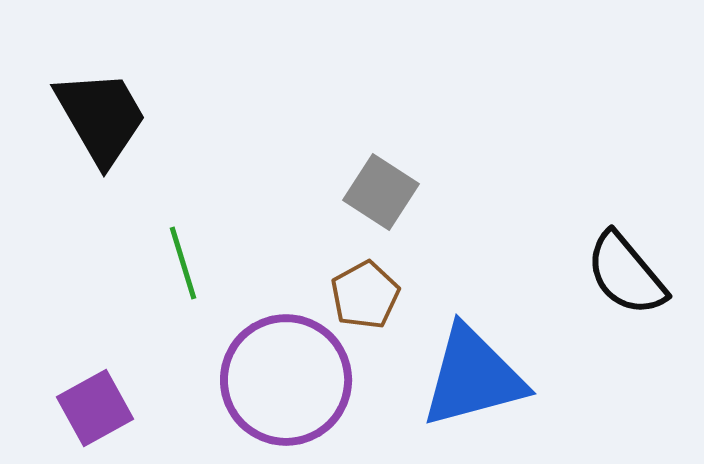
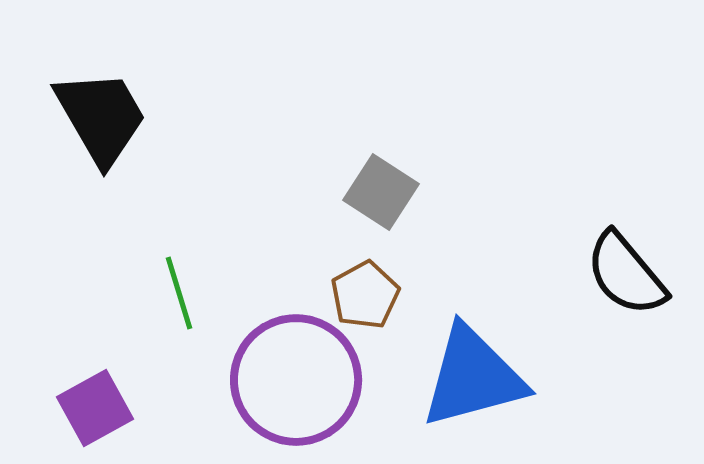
green line: moved 4 px left, 30 px down
purple circle: moved 10 px right
